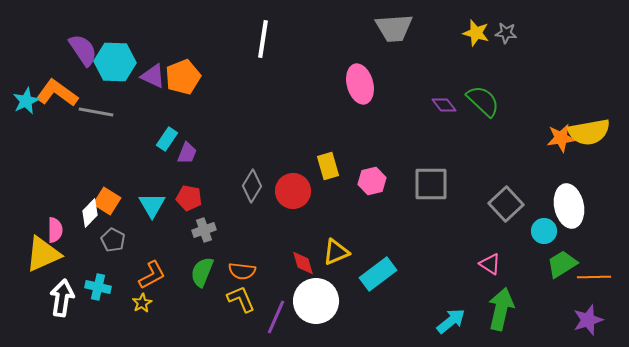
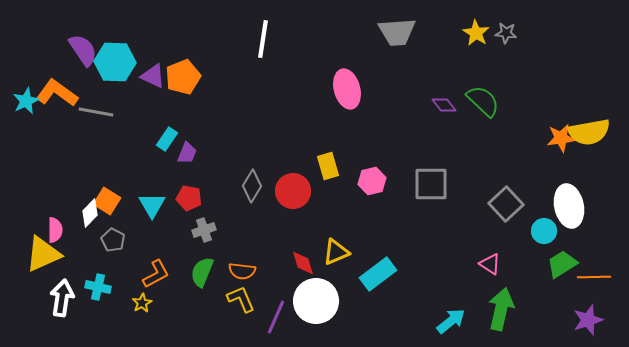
gray trapezoid at (394, 28): moved 3 px right, 4 px down
yellow star at (476, 33): rotated 16 degrees clockwise
pink ellipse at (360, 84): moved 13 px left, 5 px down
orange L-shape at (152, 275): moved 4 px right, 1 px up
